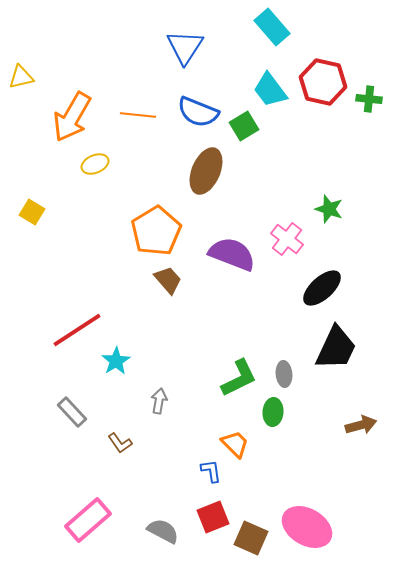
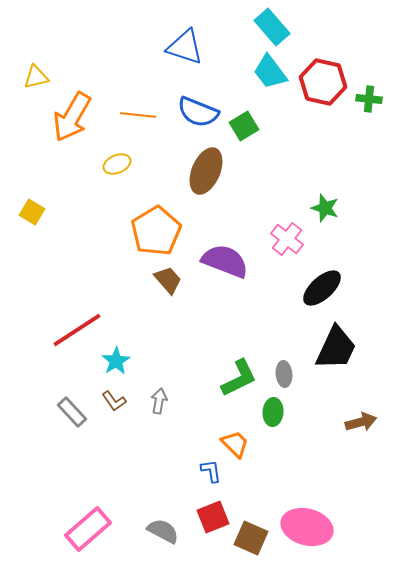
blue triangle: rotated 45 degrees counterclockwise
yellow triangle: moved 15 px right
cyan trapezoid: moved 18 px up
yellow ellipse: moved 22 px right
green star: moved 4 px left, 1 px up
purple semicircle: moved 7 px left, 7 px down
brown arrow: moved 3 px up
brown L-shape: moved 6 px left, 42 px up
pink rectangle: moved 9 px down
pink ellipse: rotated 15 degrees counterclockwise
